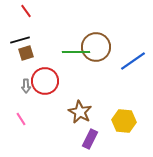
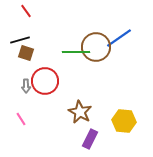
brown square: rotated 35 degrees clockwise
blue line: moved 14 px left, 23 px up
